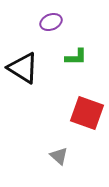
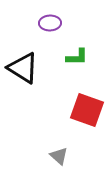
purple ellipse: moved 1 px left, 1 px down; rotated 20 degrees clockwise
green L-shape: moved 1 px right
red square: moved 3 px up
